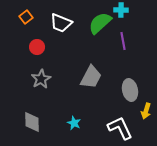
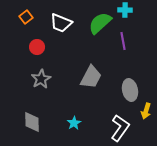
cyan cross: moved 4 px right
cyan star: rotated 16 degrees clockwise
white L-shape: rotated 60 degrees clockwise
